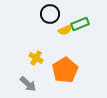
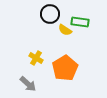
green rectangle: moved 2 px up; rotated 30 degrees clockwise
yellow semicircle: rotated 56 degrees clockwise
orange pentagon: moved 2 px up
